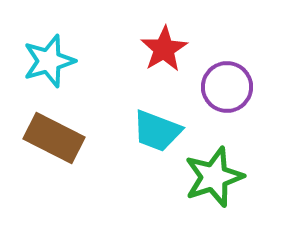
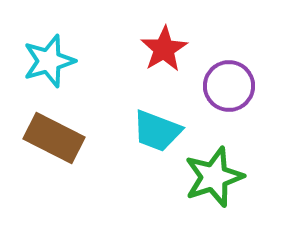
purple circle: moved 2 px right, 1 px up
